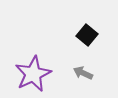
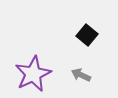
gray arrow: moved 2 px left, 2 px down
